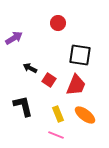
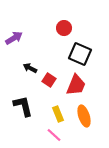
red circle: moved 6 px right, 5 px down
black square: moved 1 px up; rotated 15 degrees clockwise
orange ellipse: moved 1 px left, 1 px down; rotated 35 degrees clockwise
pink line: moved 2 px left; rotated 21 degrees clockwise
